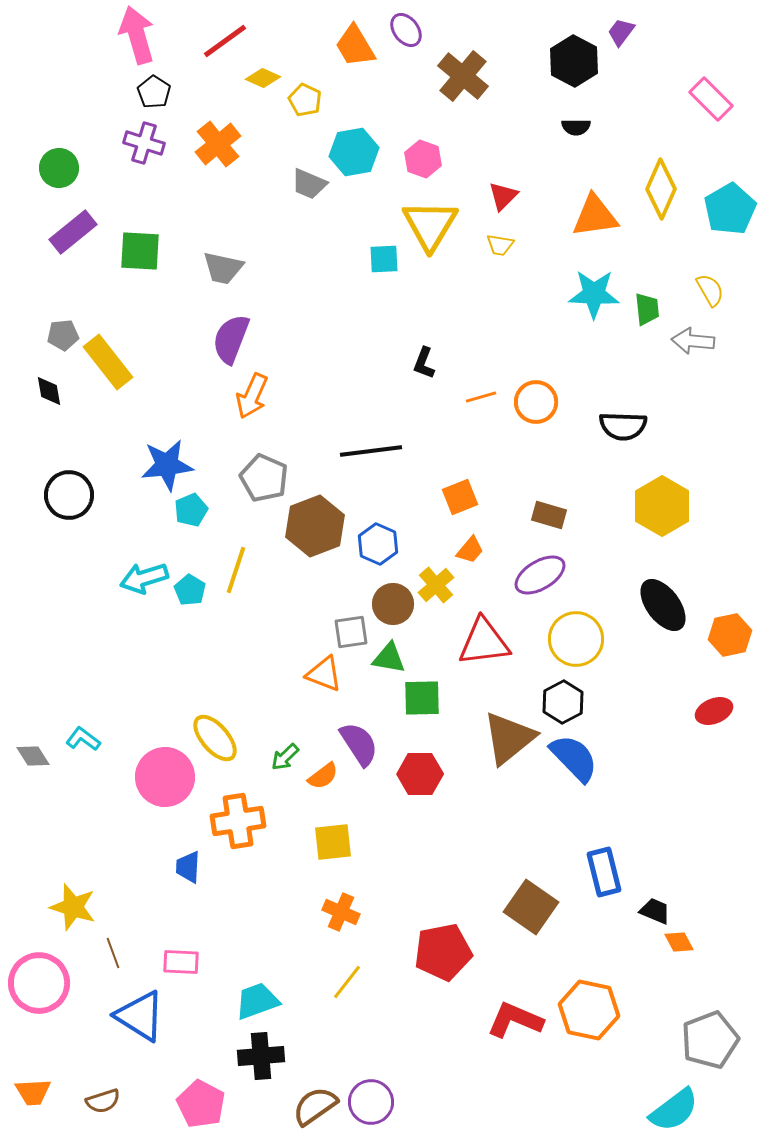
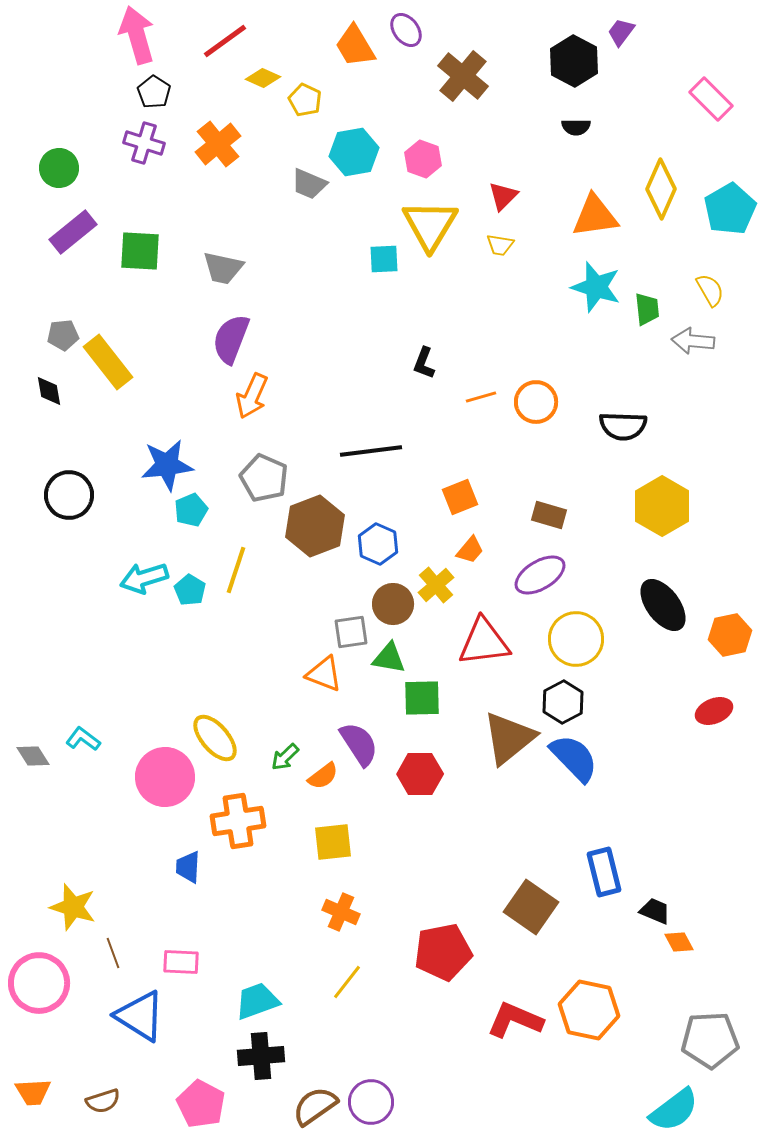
cyan star at (594, 294): moved 2 px right, 7 px up; rotated 15 degrees clockwise
gray pentagon at (710, 1040): rotated 18 degrees clockwise
